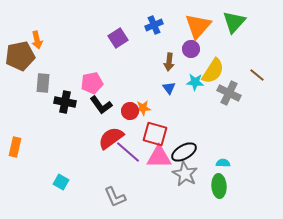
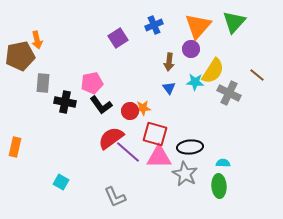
black ellipse: moved 6 px right, 5 px up; rotated 25 degrees clockwise
